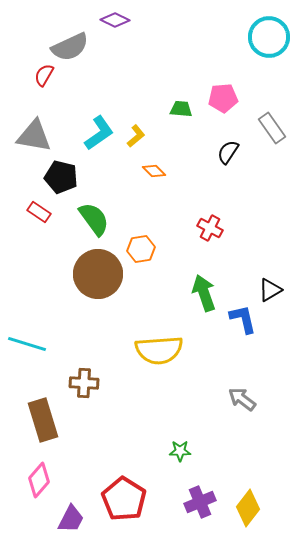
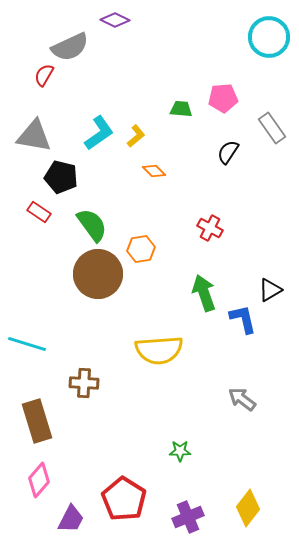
green semicircle: moved 2 px left, 6 px down
brown rectangle: moved 6 px left, 1 px down
purple cross: moved 12 px left, 15 px down
